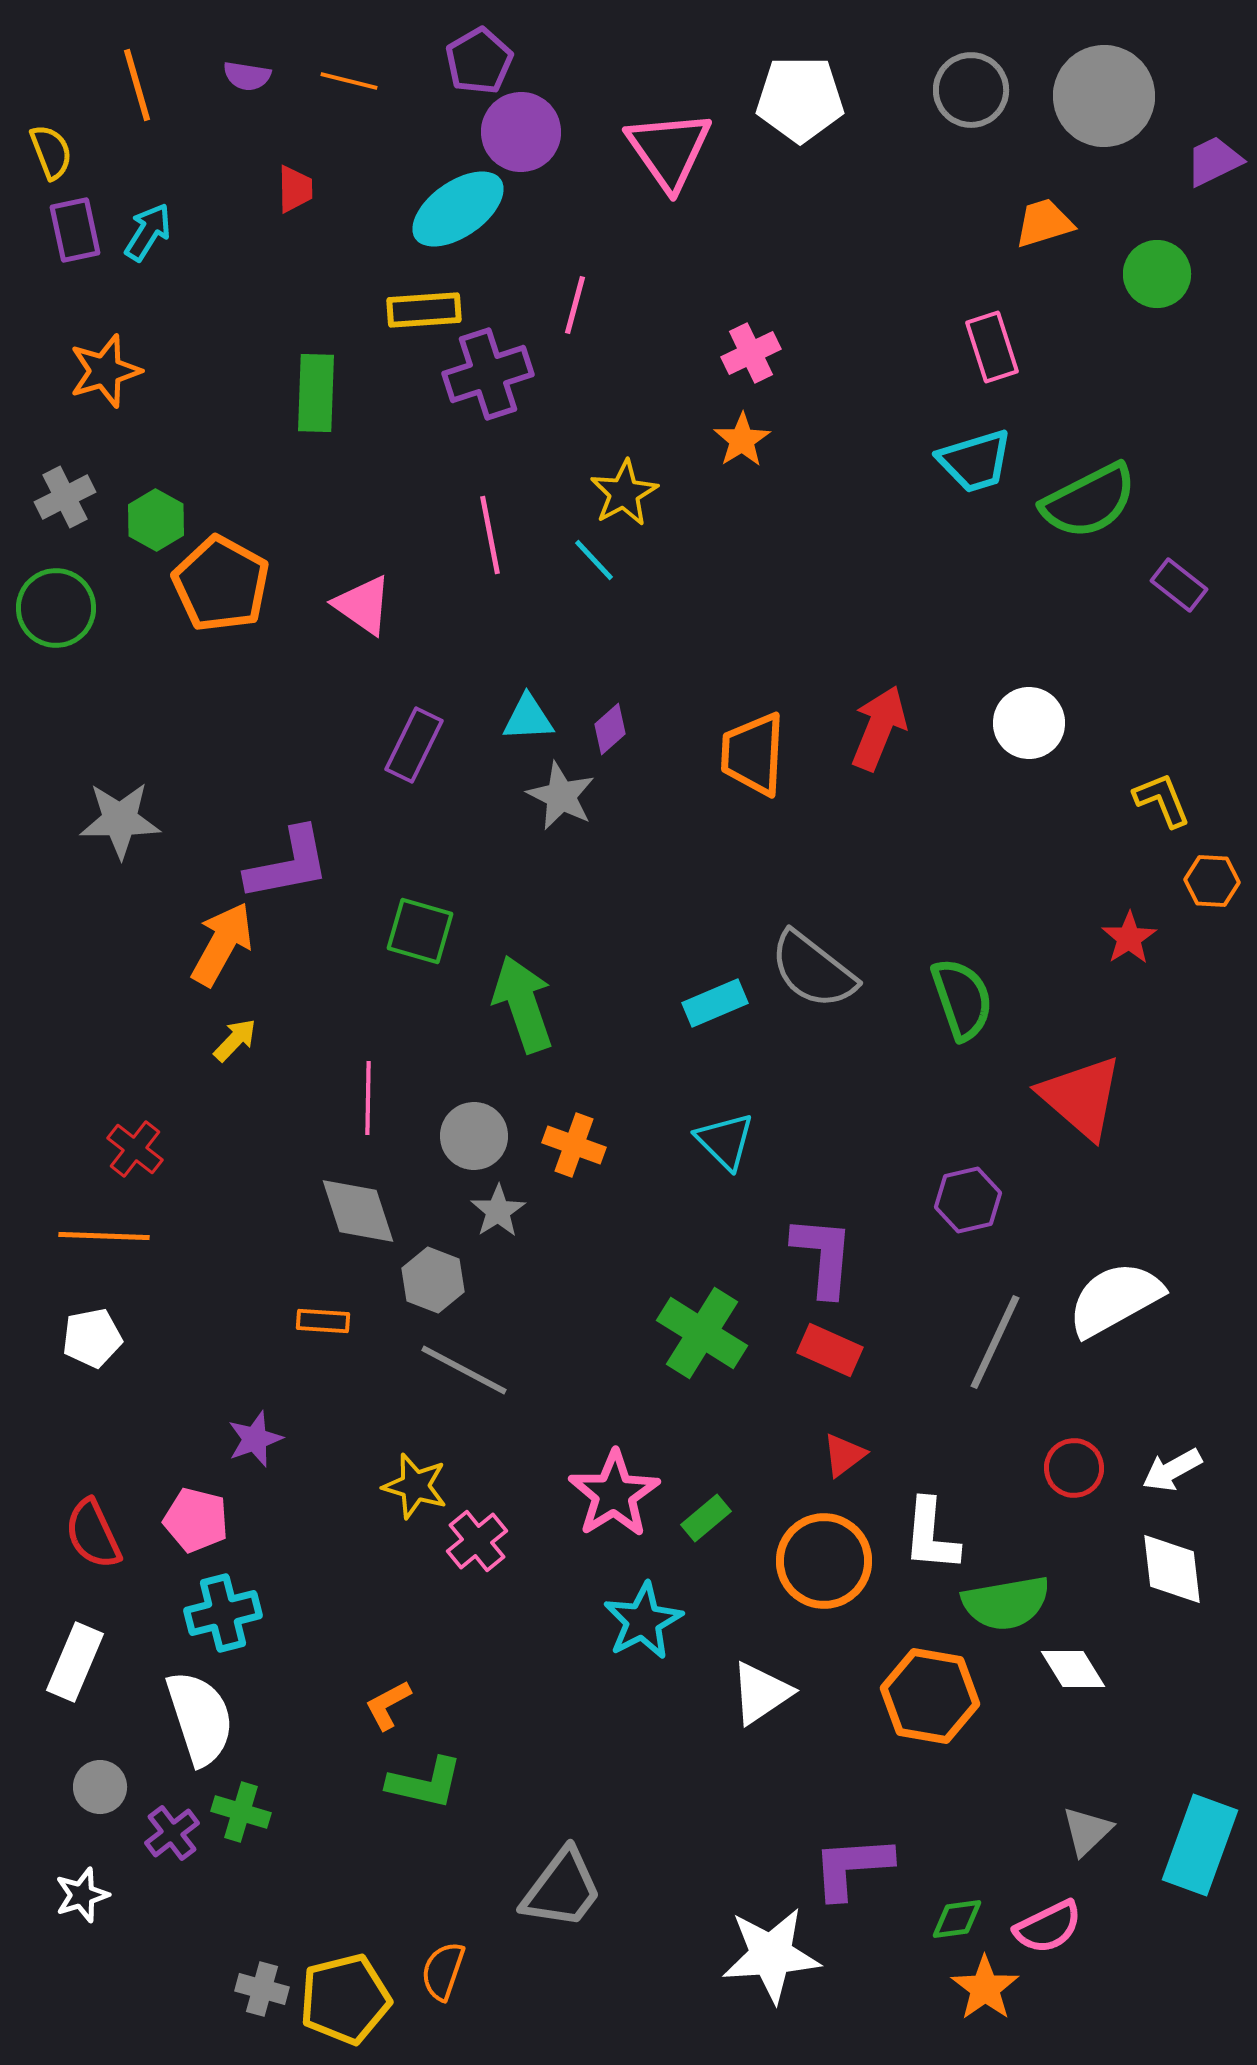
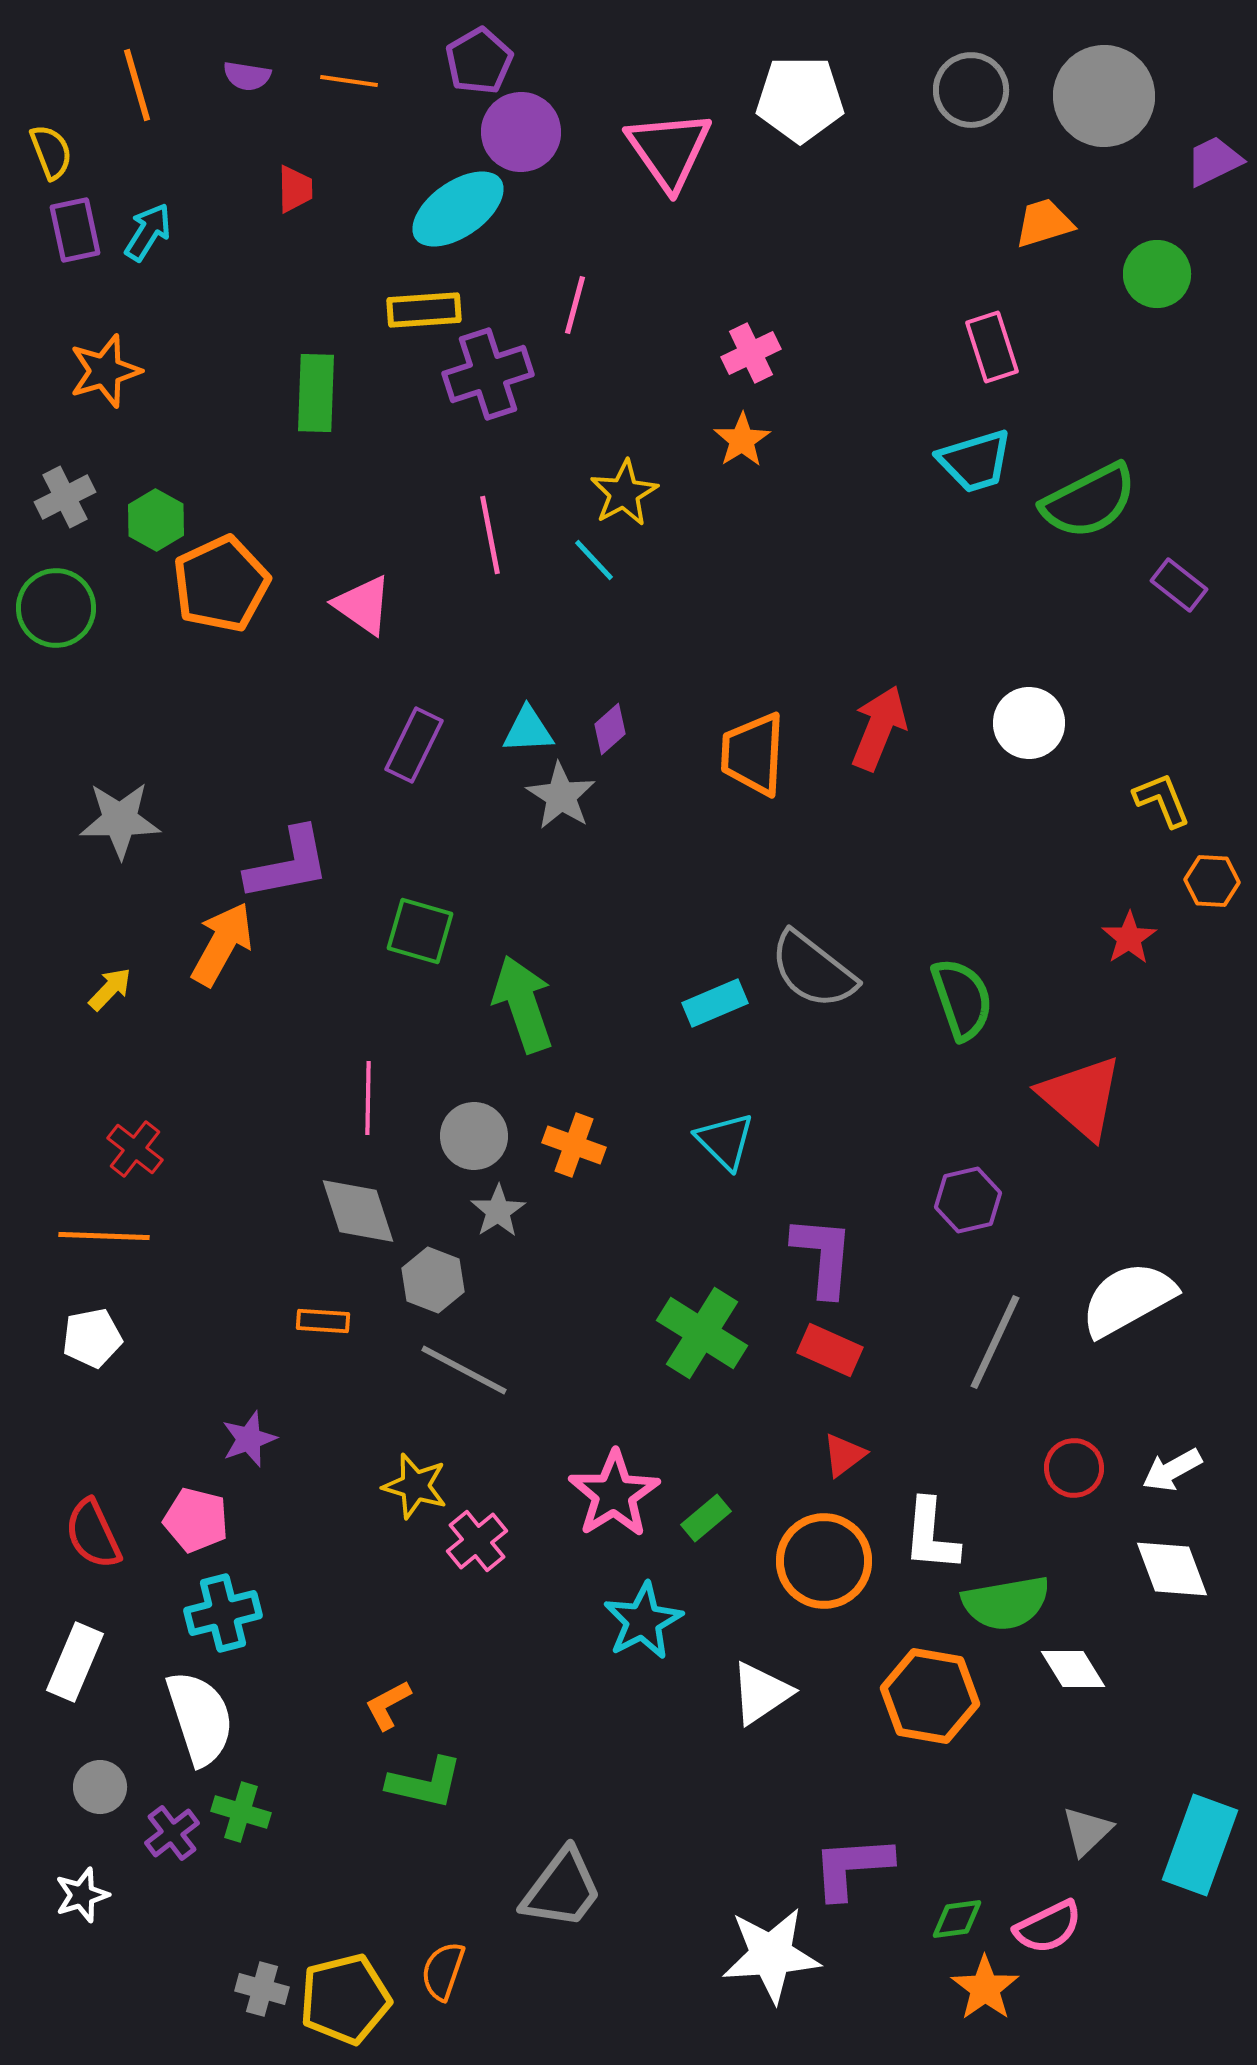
orange line at (349, 81): rotated 6 degrees counterclockwise
orange pentagon at (221, 584): rotated 18 degrees clockwise
cyan triangle at (528, 718): moved 12 px down
gray star at (561, 796): rotated 6 degrees clockwise
yellow arrow at (235, 1040): moved 125 px left, 51 px up
white semicircle at (1115, 1299): moved 13 px right
purple star at (255, 1439): moved 6 px left
white diamond at (1172, 1569): rotated 14 degrees counterclockwise
